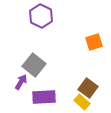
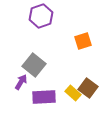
purple hexagon: rotated 15 degrees clockwise
orange square: moved 11 px left, 1 px up
yellow rectangle: moved 9 px left, 9 px up
